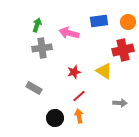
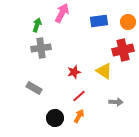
pink arrow: moved 7 px left, 20 px up; rotated 102 degrees clockwise
gray cross: moved 1 px left
gray arrow: moved 4 px left, 1 px up
orange arrow: rotated 40 degrees clockwise
